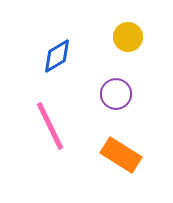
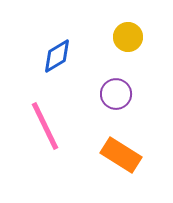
pink line: moved 5 px left
